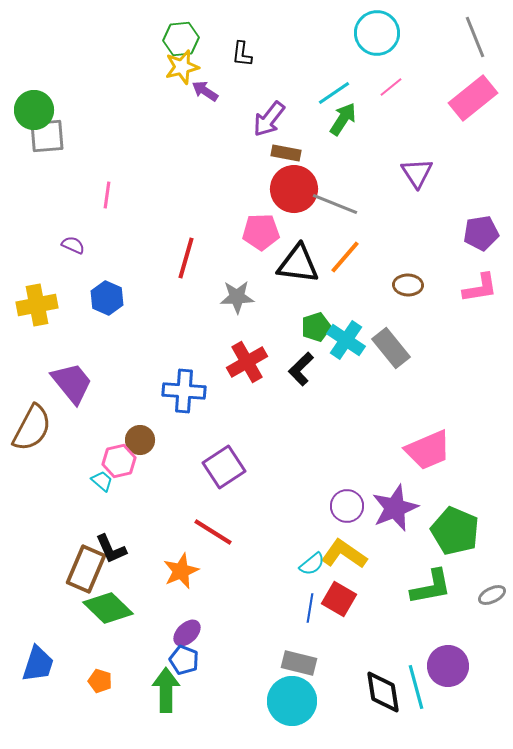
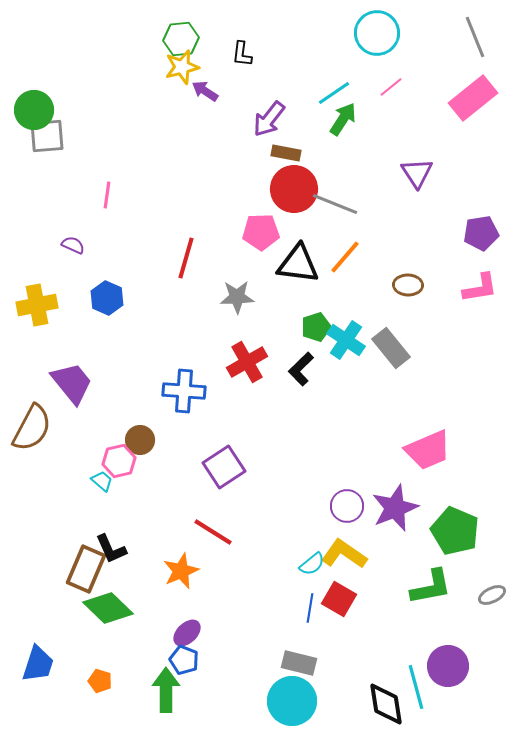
black diamond at (383, 692): moved 3 px right, 12 px down
